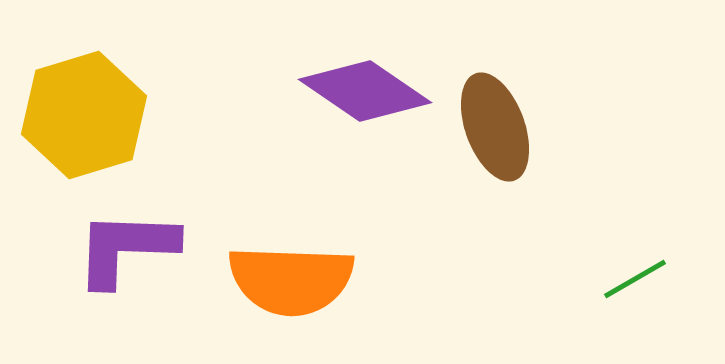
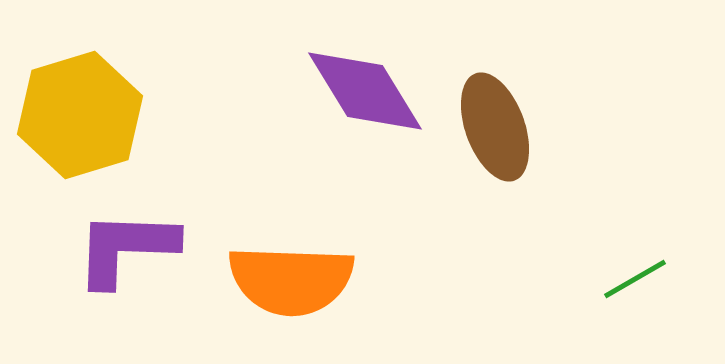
purple diamond: rotated 24 degrees clockwise
yellow hexagon: moved 4 px left
